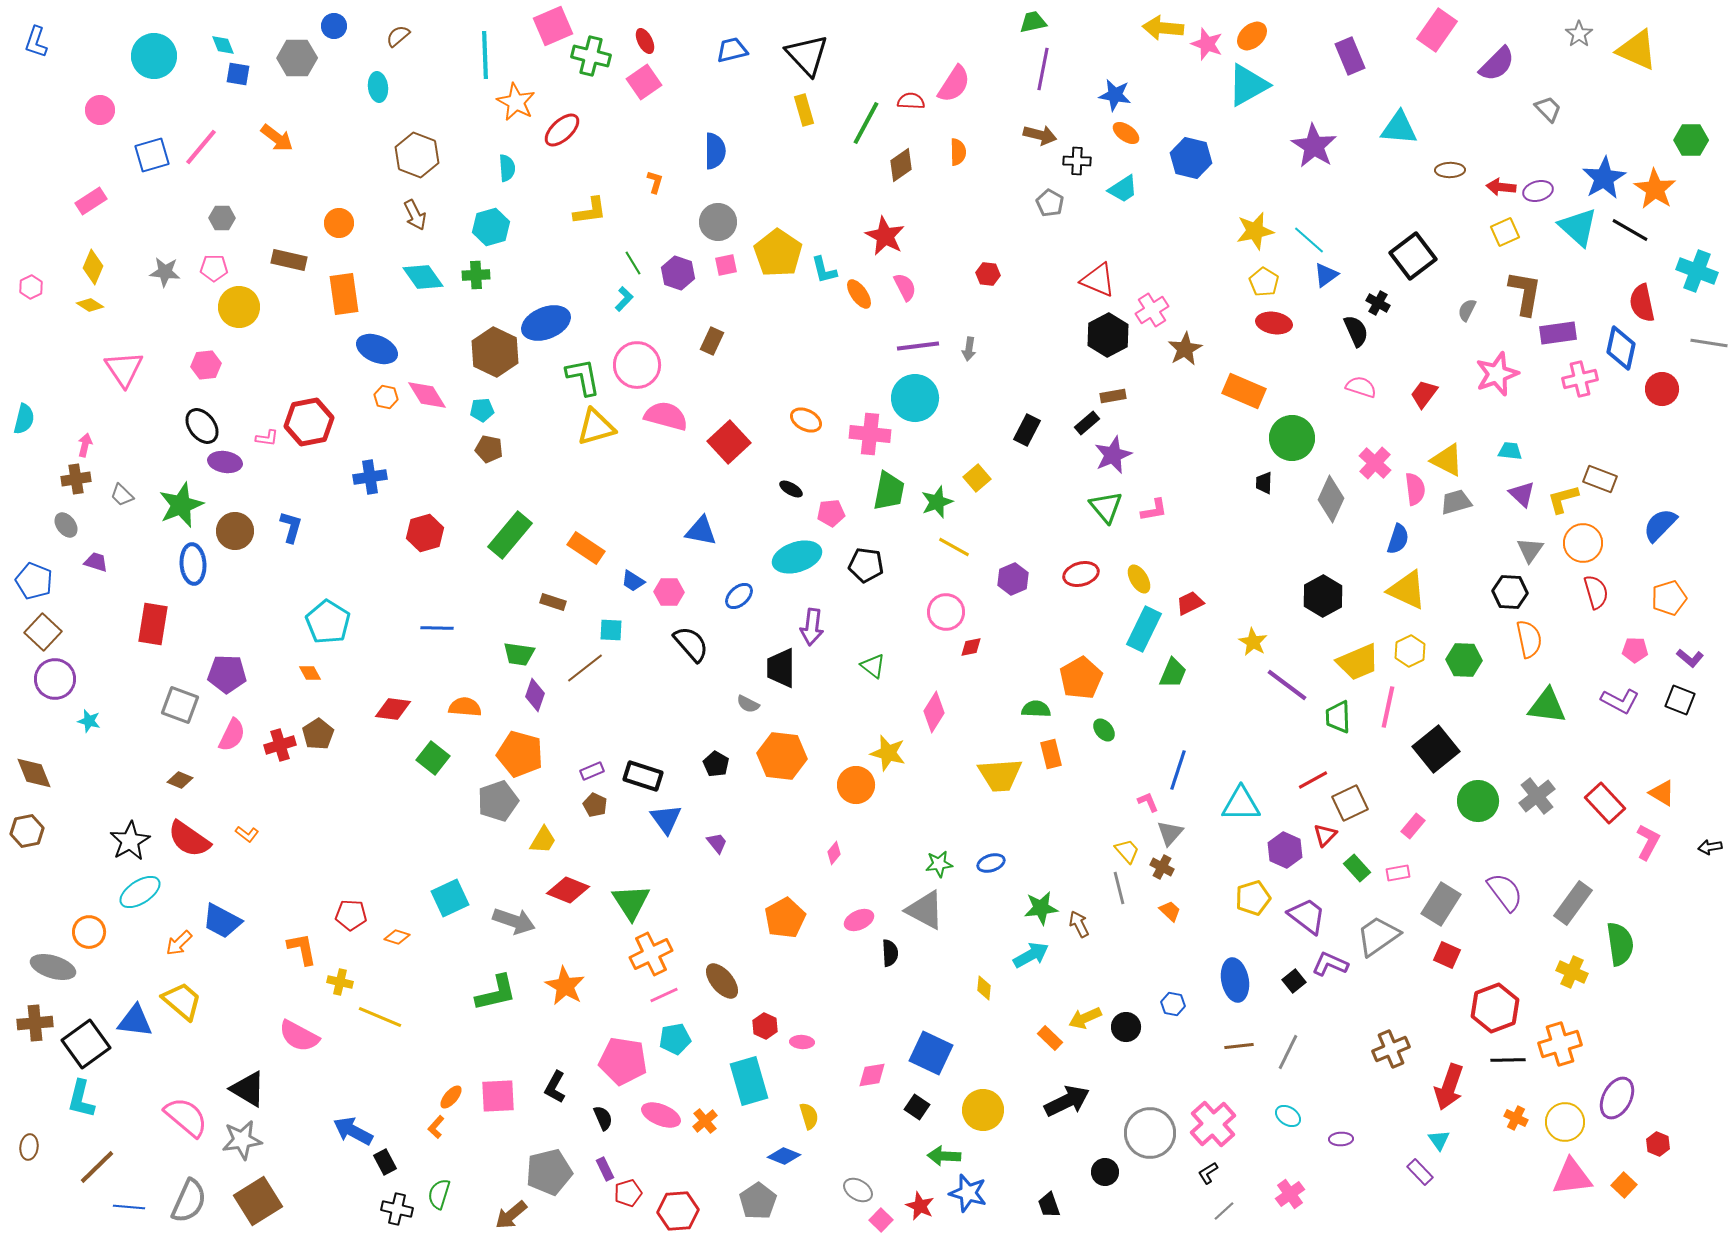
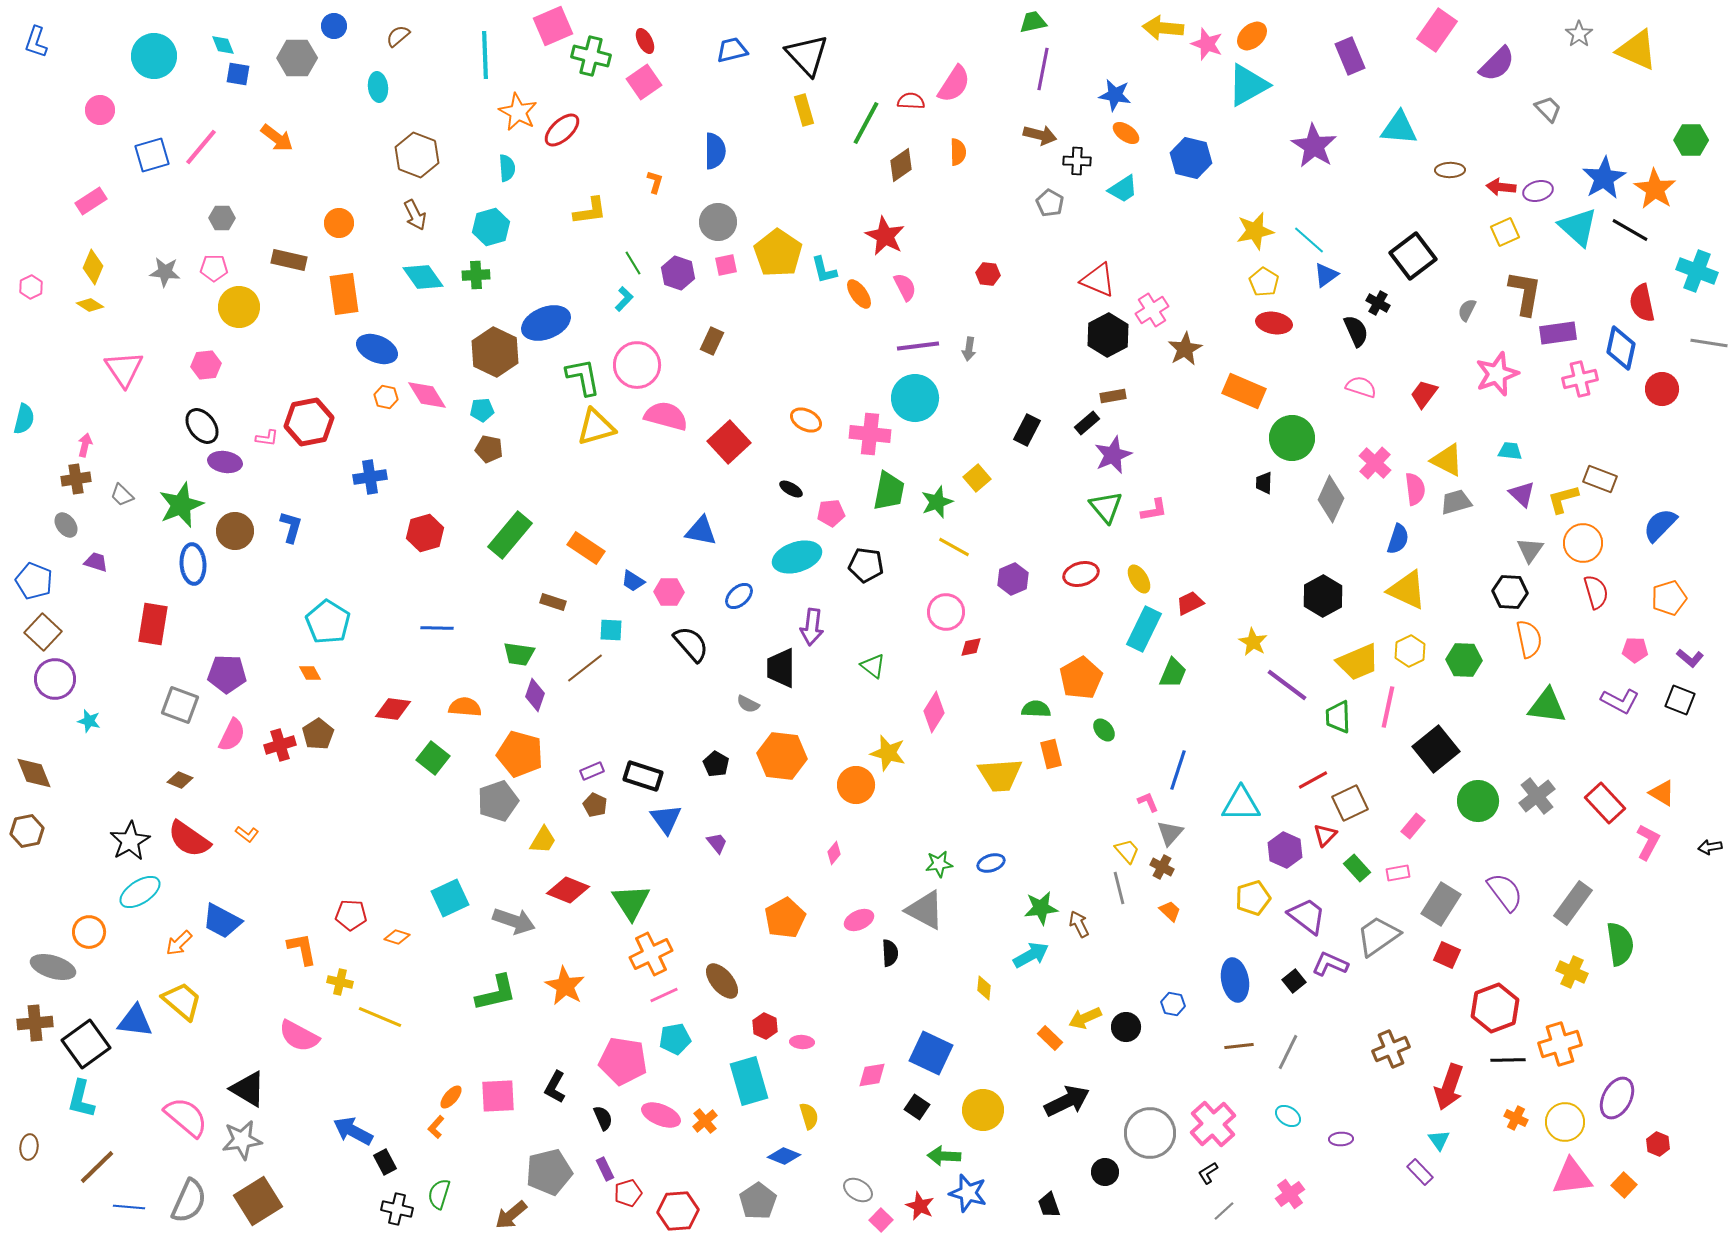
orange star at (516, 102): moved 2 px right, 10 px down
